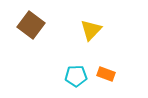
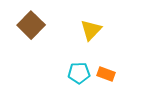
brown square: rotated 8 degrees clockwise
cyan pentagon: moved 3 px right, 3 px up
